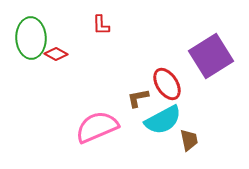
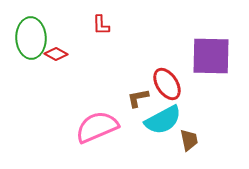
purple square: rotated 33 degrees clockwise
